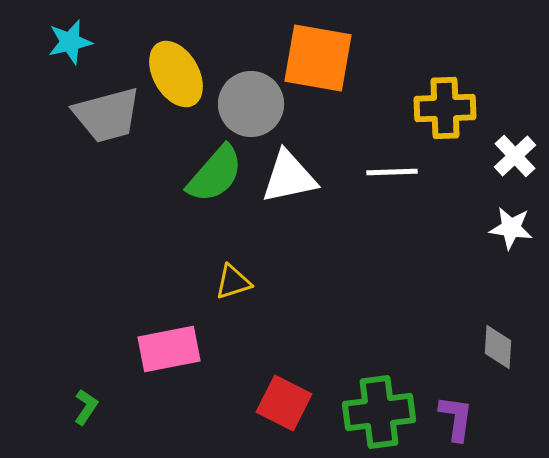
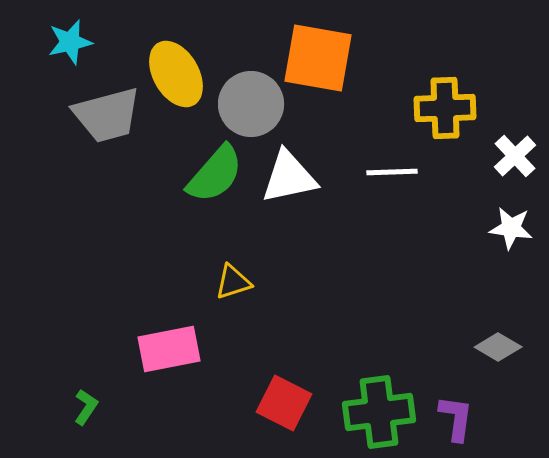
gray diamond: rotated 63 degrees counterclockwise
